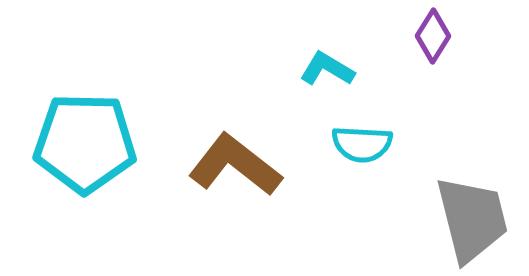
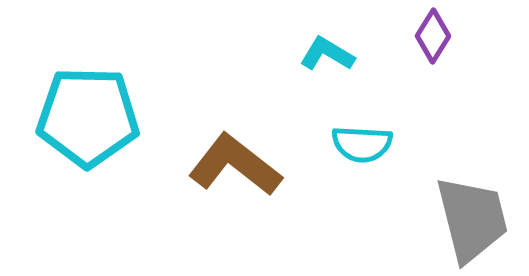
cyan L-shape: moved 15 px up
cyan pentagon: moved 3 px right, 26 px up
